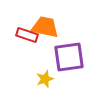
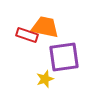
purple square: moved 5 px left
